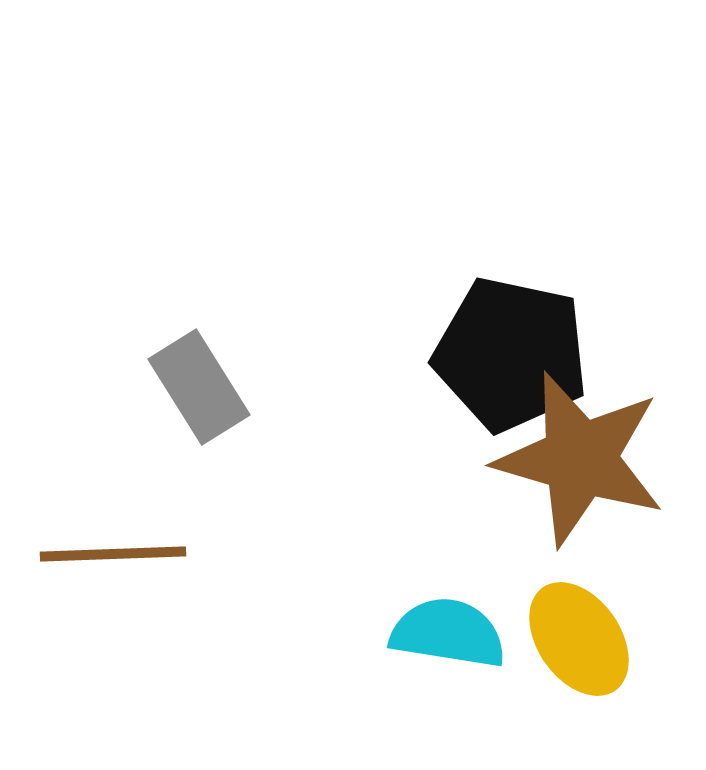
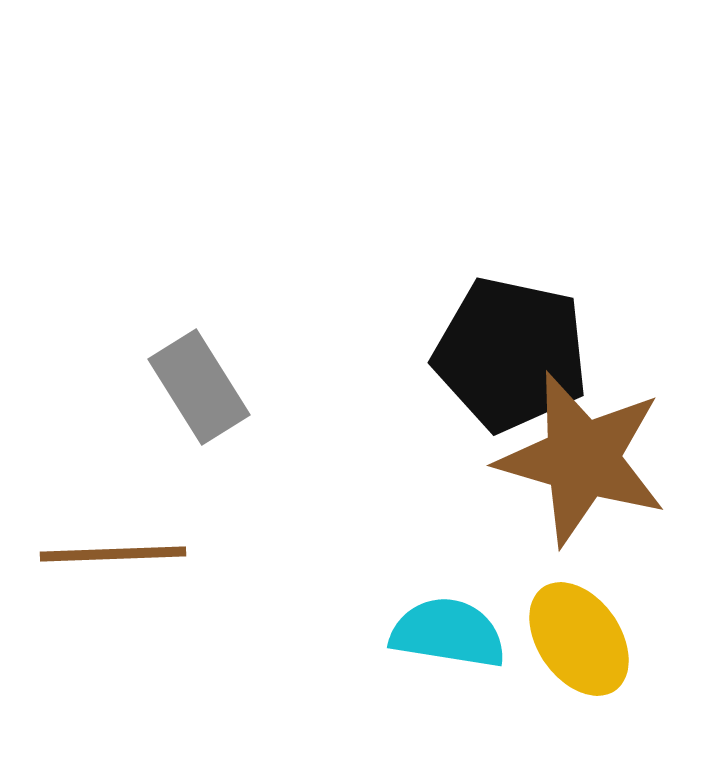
brown star: moved 2 px right
